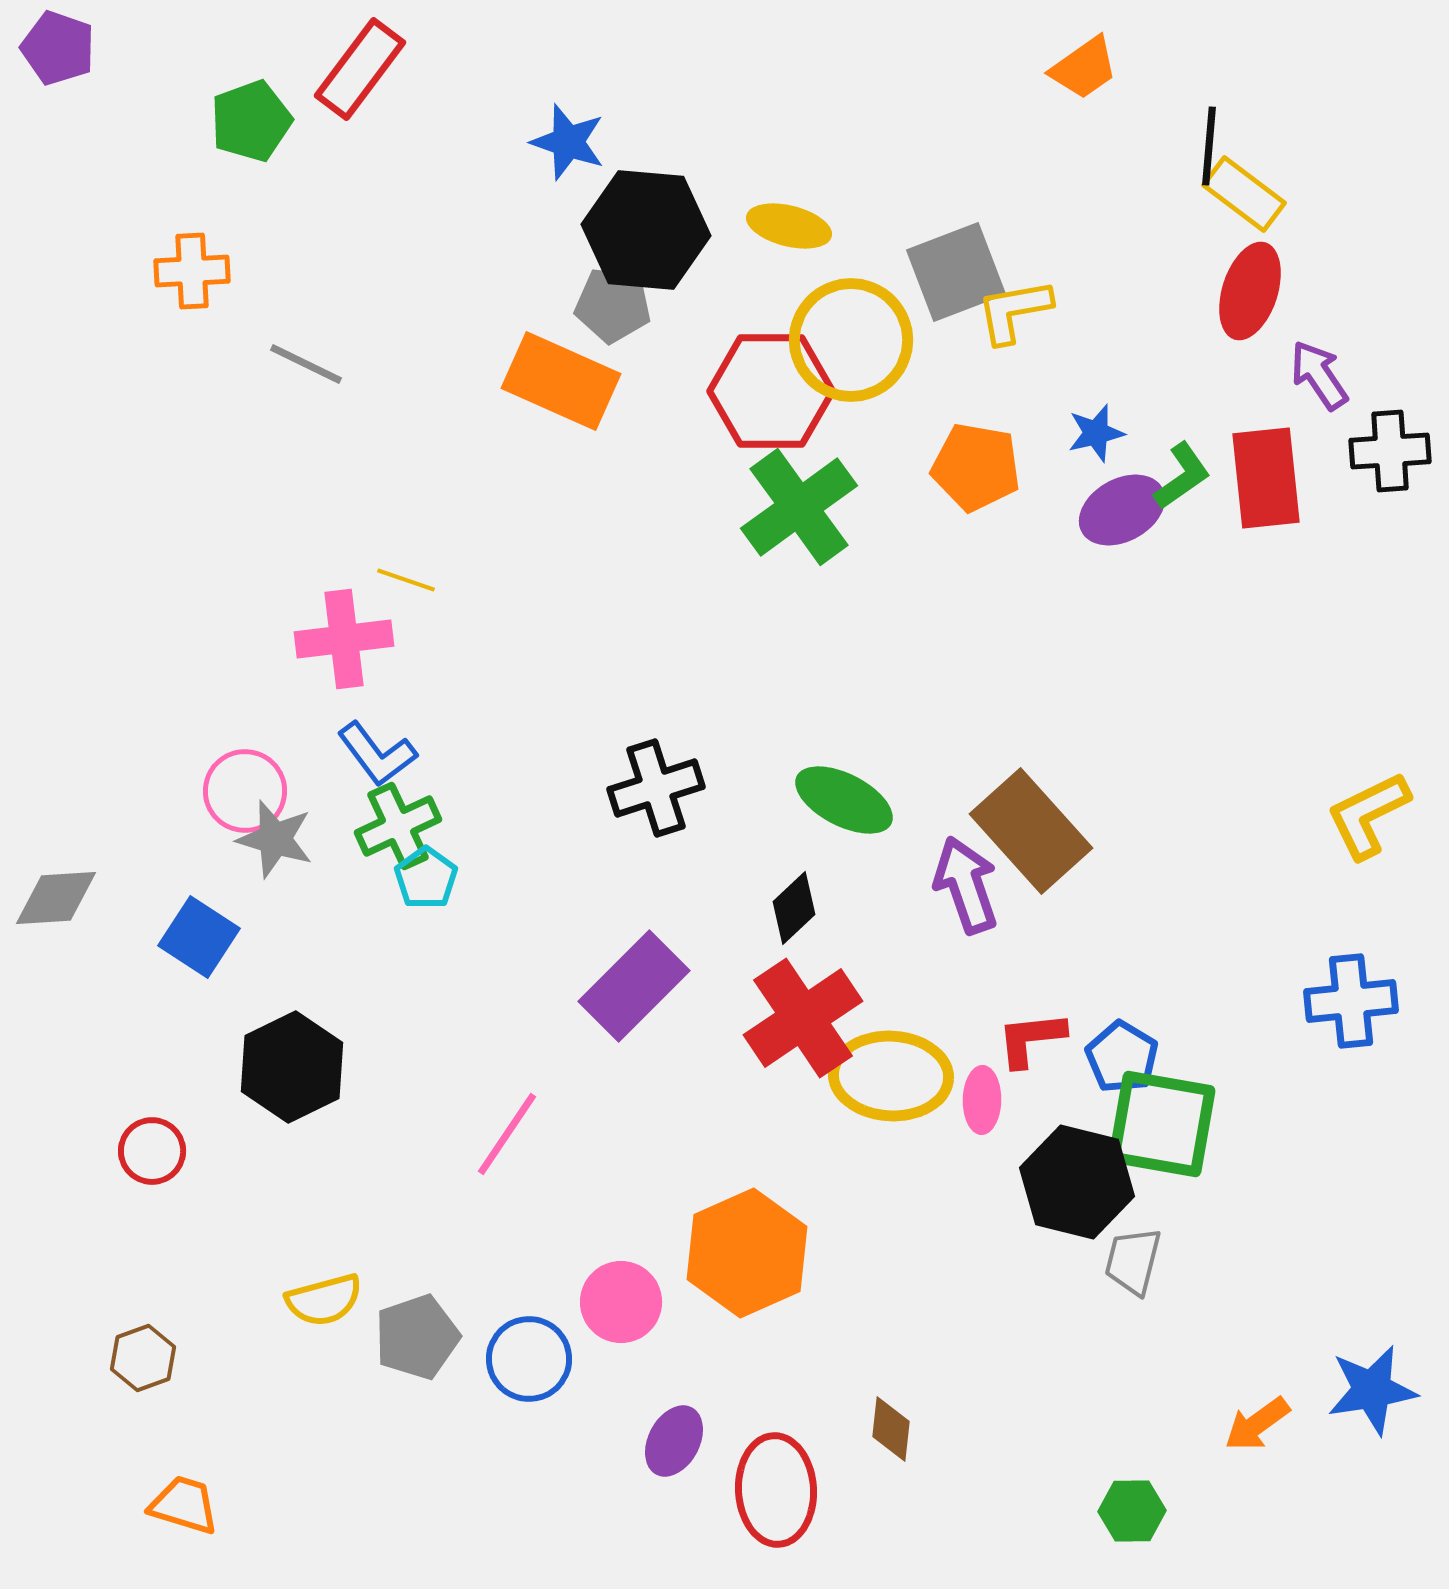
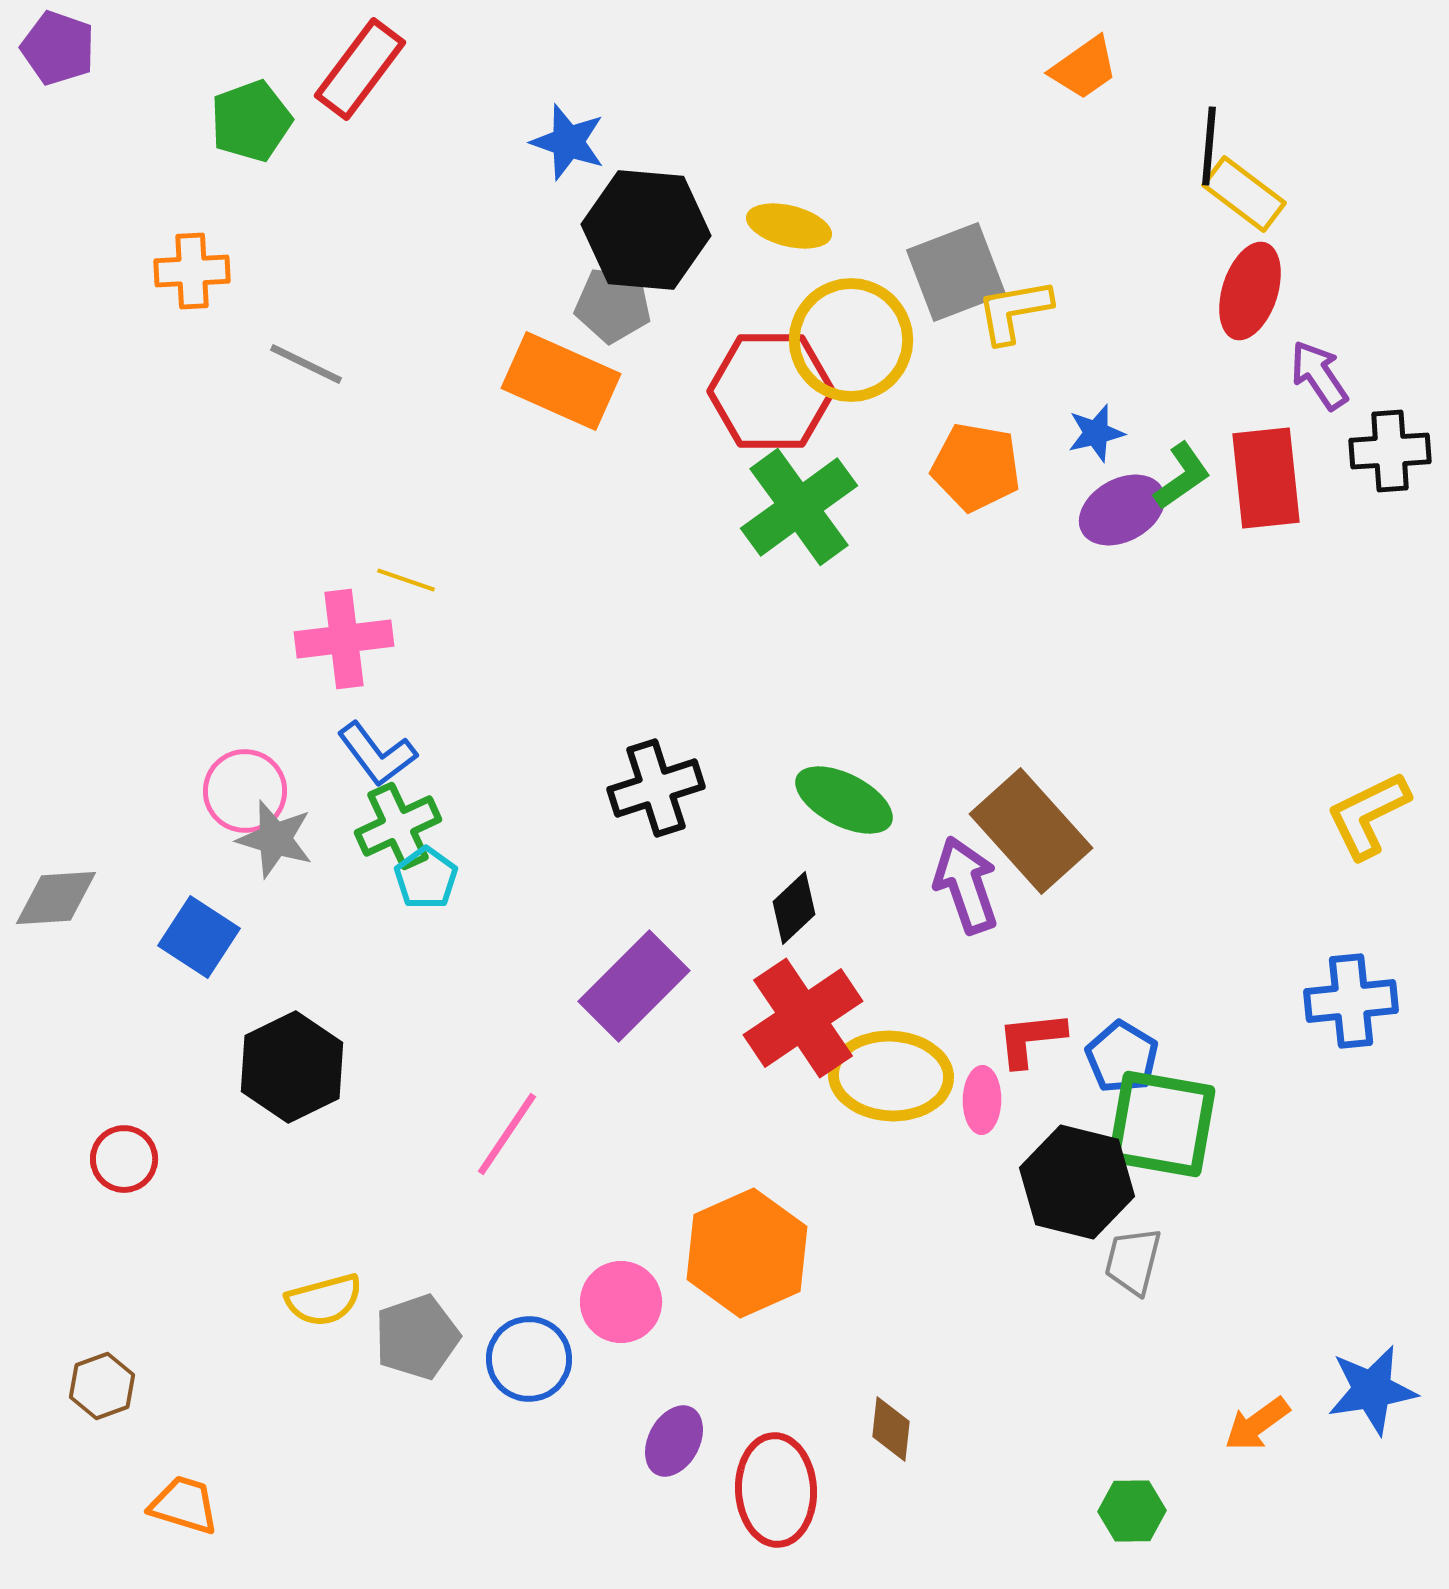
red circle at (152, 1151): moved 28 px left, 8 px down
brown hexagon at (143, 1358): moved 41 px left, 28 px down
